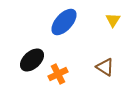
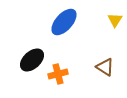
yellow triangle: moved 2 px right
orange cross: rotated 12 degrees clockwise
